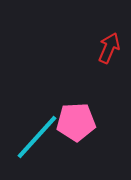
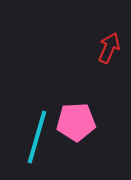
cyan line: rotated 26 degrees counterclockwise
